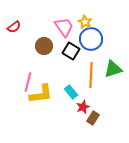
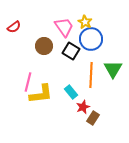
green triangle: rotated 42 degrees counterclockwise
